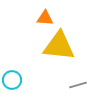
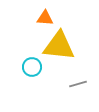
cyan circle: moved 20 px right, 13 px up
gray line: moved 1 px up
